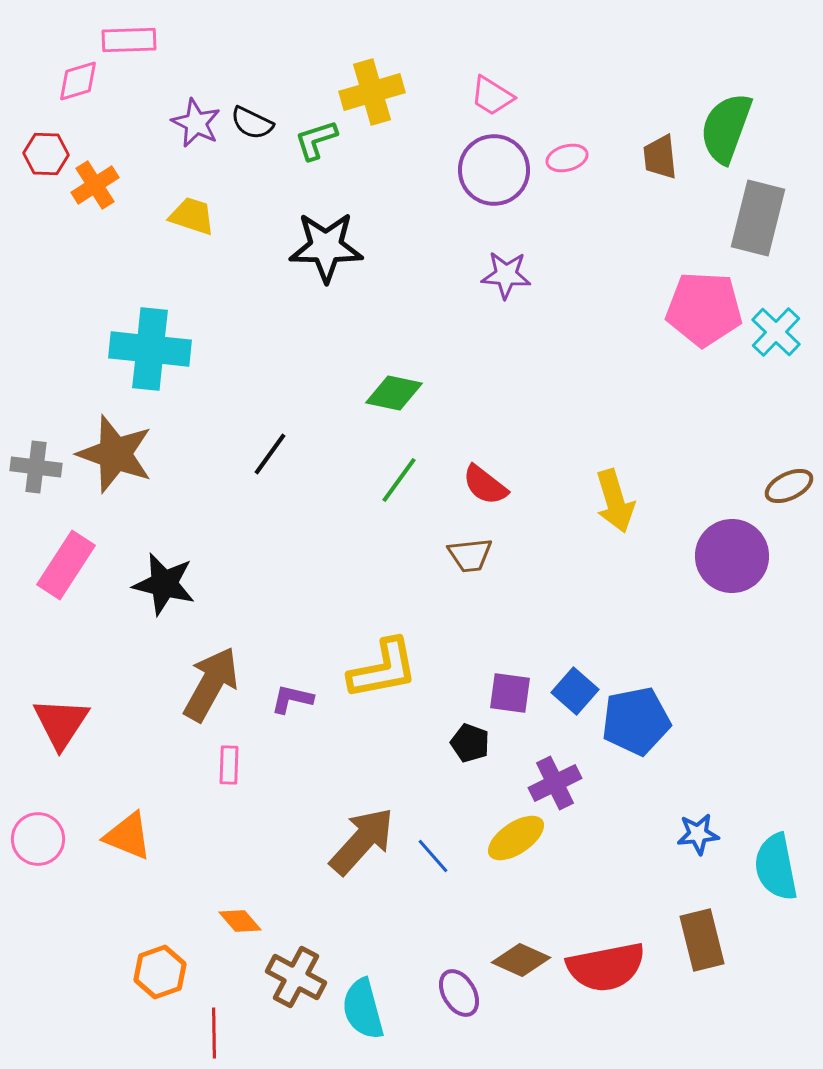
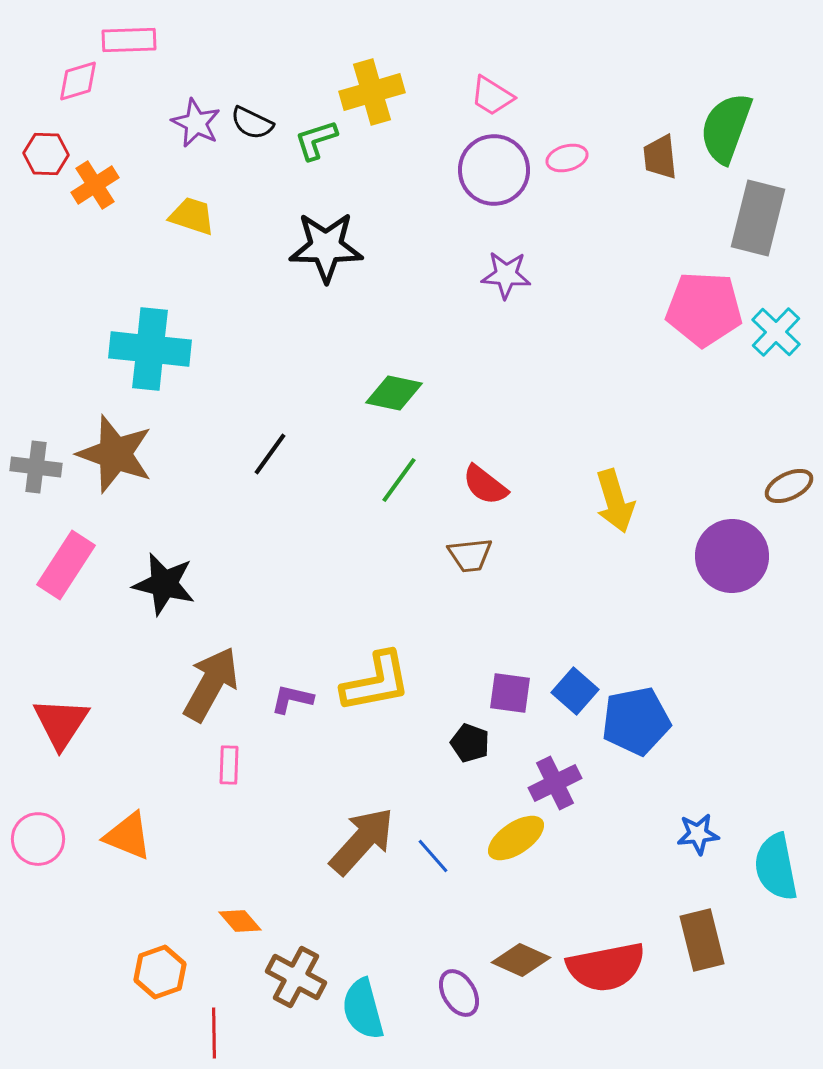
yellow L-shape at (383, 669): moved 7 px left, 13 px down
